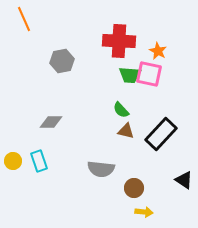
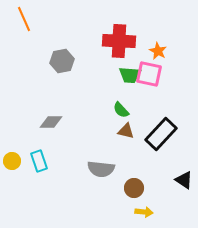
yellow circle: moved 1 px left
